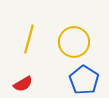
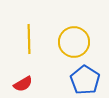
yellow line: rotated 16 degrees counterclockwise
blue pentagon: moved 1 px right
